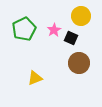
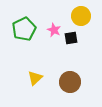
pink star: rotated 16 degrees counterclockwise
black square: rotated 32 degrees counterclockwise
brown circle: moved 9 px left, 19 px down
yellow triangle: rotated 21 degrees counterclockwise
